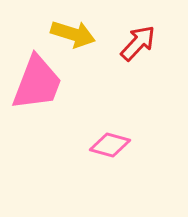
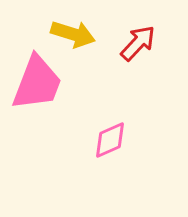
pink diamond: moved 5 px up; rotated 39 degrees counterclockwise
